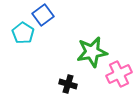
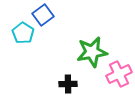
black cross: rotated 18 degrees counterclockwise
